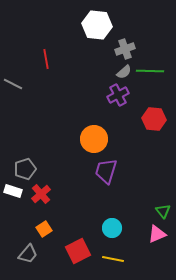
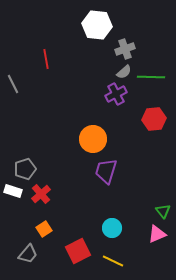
green line: moved 1 px right, 6 px down
gray line: rotated 36 degrees clockwise
purple cross: moved 2 px left, 1 px up
red hexagon: rotated 10 degrees counterclockwise
orange circle: moved 1 px left
yellow line: moved 2 px down; rotated 15 degrees clockwise
